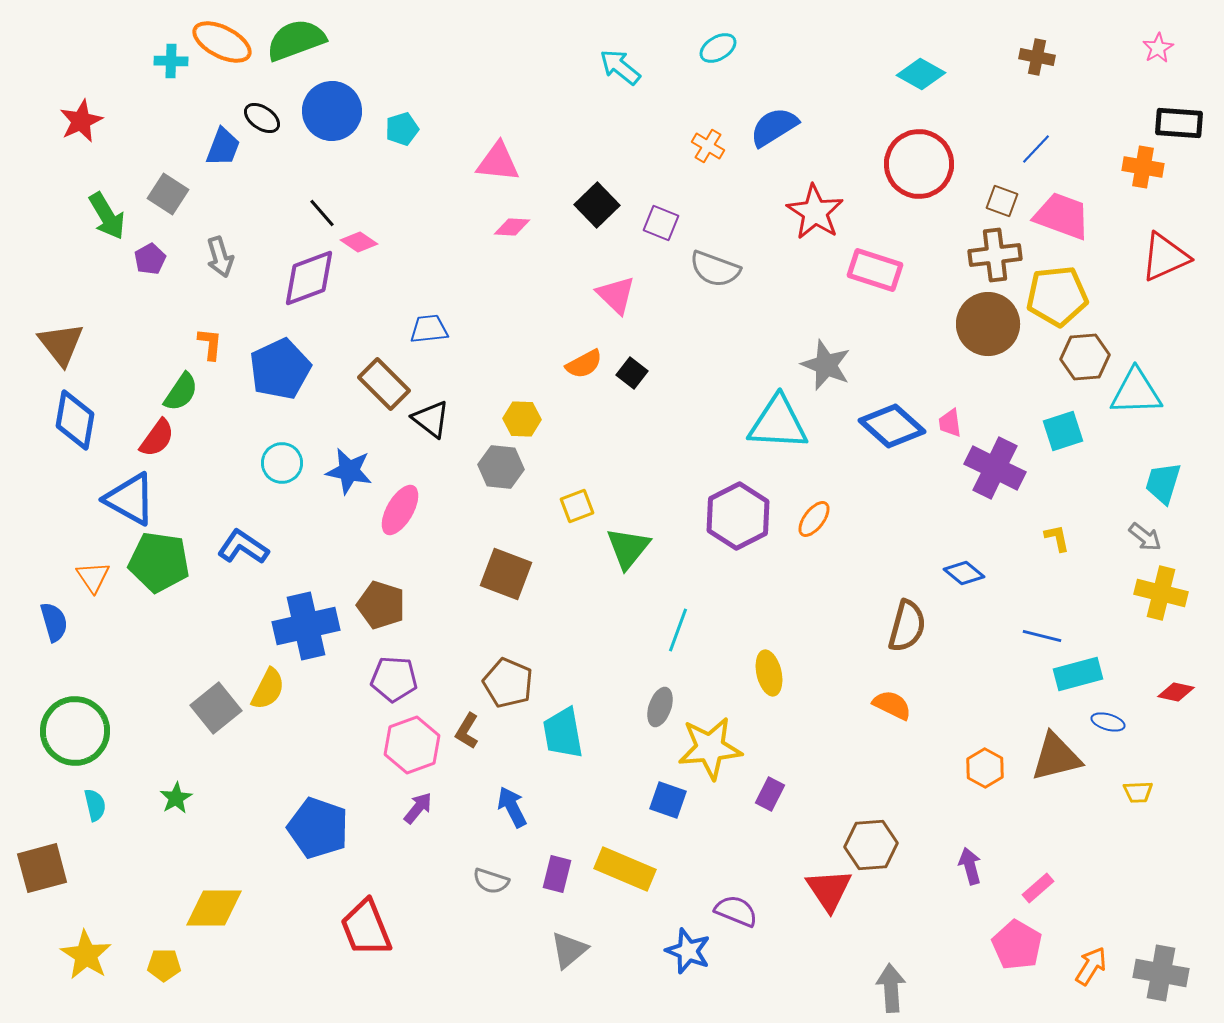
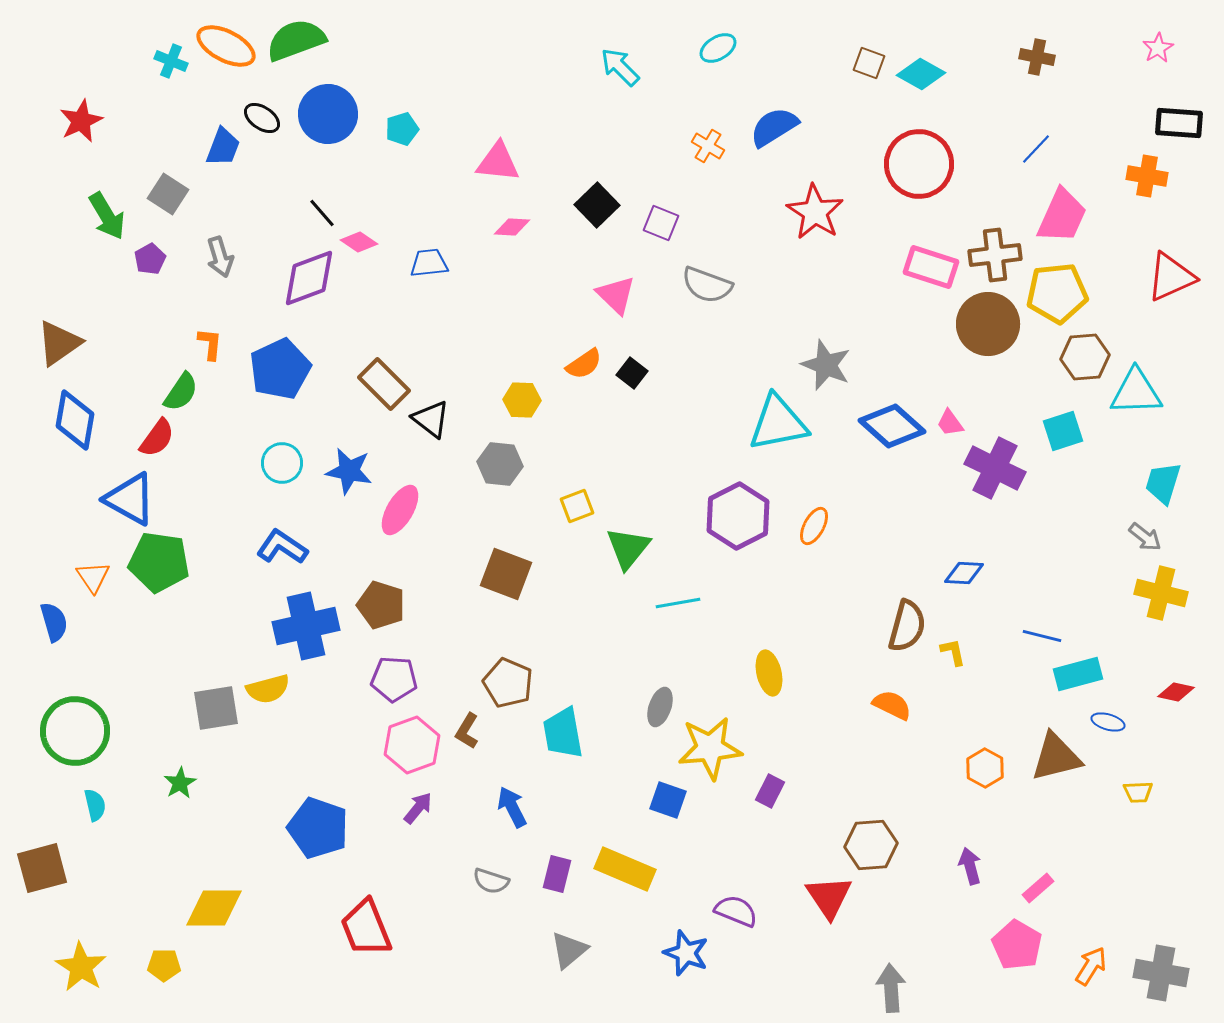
orange ellipse at (222, 42): moved 4 px right, 4 px down
cyan cross at (171, 61): rotated 20 degrees clockwise
cyan arrow at (620, 67): rotated 6 degrees clockwise
blue circle at (332, 111): moved 4 px left, 3 px down
orange cross at (1143, 167): moved 4 px right, 9 px down
brown square at (1002, 201): moved 133 px left, 138 px up
pink trapezoid at (1062, 216): rotated 94 degrees clockwise
red triangle at (1165, 257): moved 6 px right, 20 px down
gray semicircle at (715, 269): moved 8 px left, 16 px down
pink rectangle at (875, 270): moved 56 px right, 3 px up
yellow pentagon at (1057, 296): moved 3 px up
blue trapezoid at (429, 329): moved 66 px up
brown triangle at (61, 344): moved 2 px left, 1 px up; rotated 33 degrees clockwise
orange semicircle at (584, 364): rotated 6 degrees counterclockwise
yellow hexagon at (522, 419): moved 19 px up
cyan triangle at (778, 423): rotated 14 degrees counterclockwise
pink trapezoid at (950, 423): rotated 28 degrees counterclockwise
gray hexagon at (501, 467): moved 1 px left, 3 px up
orange ellipse at (814, 519): moved 7 px down; rotated 9 degrees counterclockwise
yellow L-shape at (1057, 538): moved 104 px left, 114 px down
blue L-shape at (243, 547): moved 39 px right
blue diamond at (964, 573): rotated 36 degrees counterclockwise
cyan line at (678, 630): moved 27 px up; rotated 60 degrees clockwise
yellow semicircle at (268, 689): rotated 48 degrees clockwise
gray square at (216, 708): rotated 30 degrees clockwise
purple rectangle at (770, 794): moved 3 px up
green star at (176, 798): moved 4 px right, 15 px up
red triangle at (829, 890): moved 7 px down
blue star at (688, 951): moved 2 px left, 2 px down
yellow star at (86, 955): moved 5 px left, 12 px down
